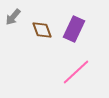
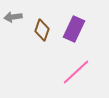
gray arrow: rotated 42 degrees clockwise
brown diamond: rotated 40 degrees clockwise
